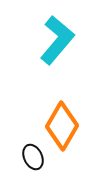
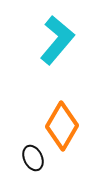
black ellipse: moved 1 px down
